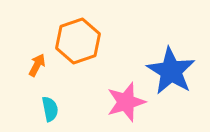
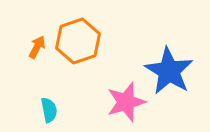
orange arrow: moved 18 px up
blue star: moved 2 px left
cyan semicircle: moved 1 px left, 1 px down
